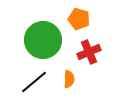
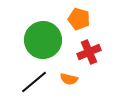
orange semicircle: rotated 102 degrees clockwise
